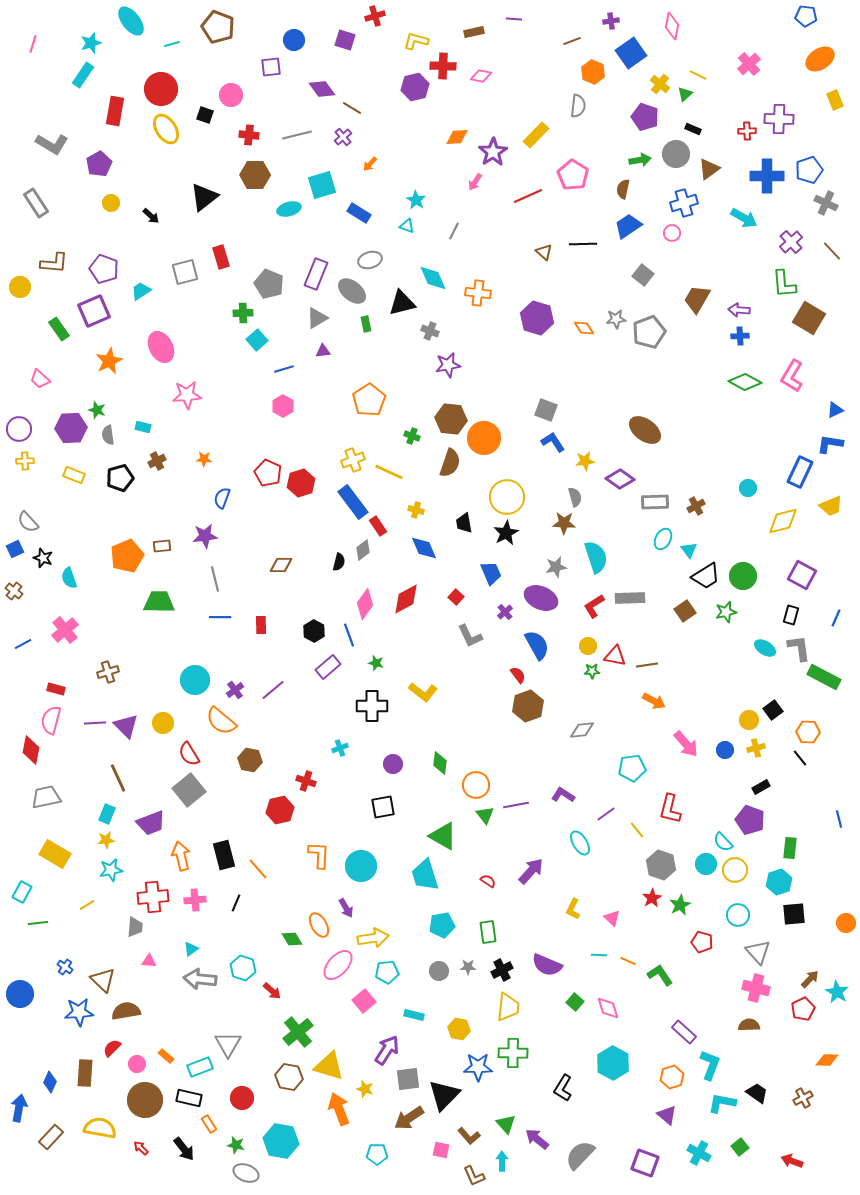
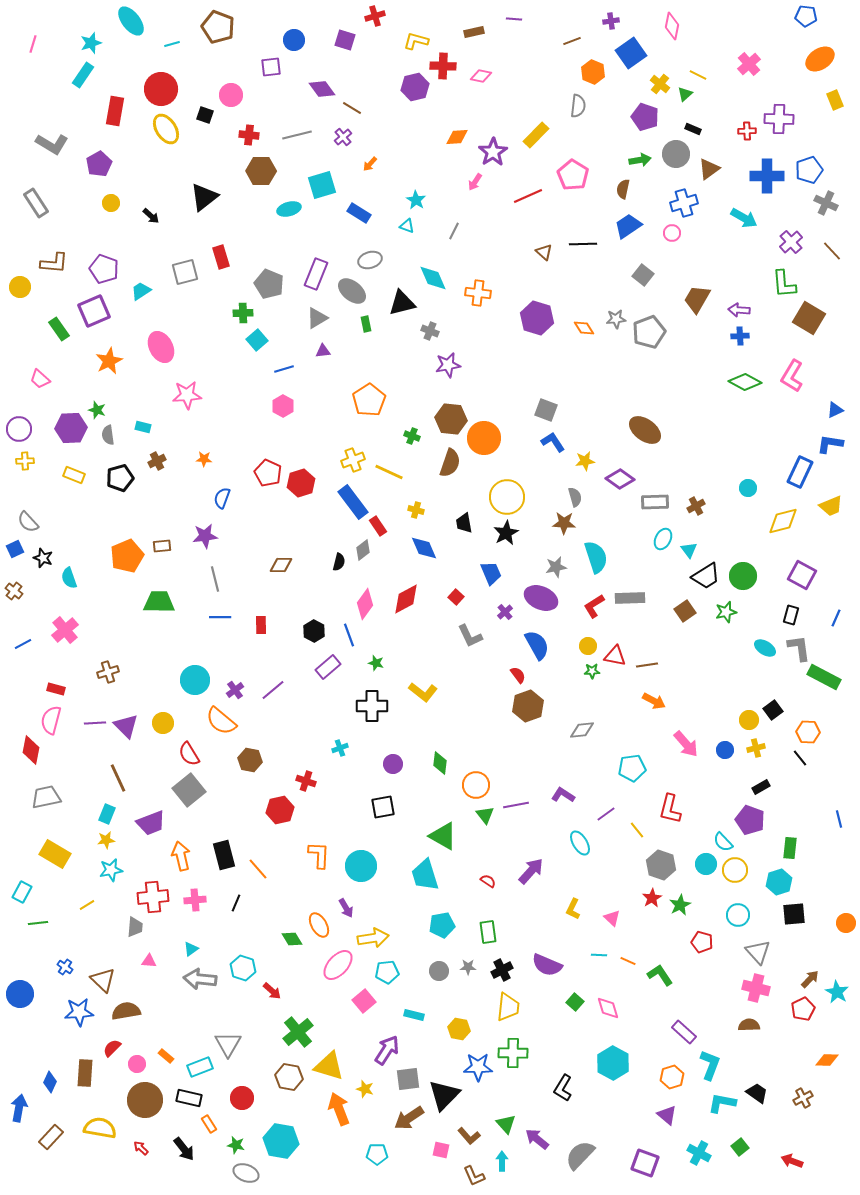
brown hexagon at (255, 175): moved 6 px right, 4 px up
